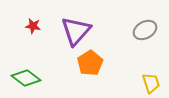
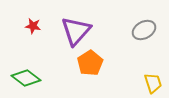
gray ellipse: moved 1 px left
yellow trapezoid: moved 2 px right
